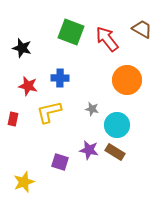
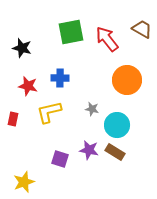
green square: rotated 32 degrees counterclockwise
purple square: moved 3 px up
